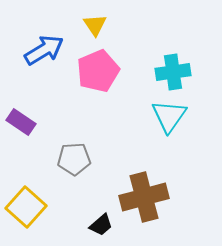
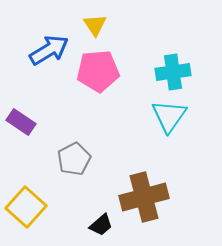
blue arrow: moved 5 px right
pink pentagon: rotated 18 degrees clockwise
gray pentagon: rotated 24 degrees counterclockwise
